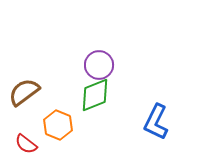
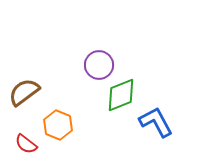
green diamond: moved 26 px right
blue L-shape: rotated 126 degrees clockwise
